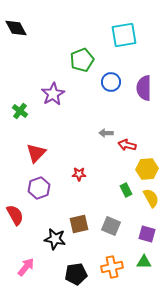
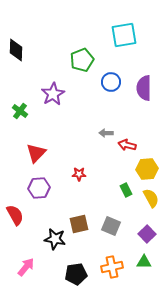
black diamond: moved 22 px down; rotated 30 degrees clockwise
purple hexagon: rotated 15 degrees clockwise
purple square: rotated 30 degrees clockwise
